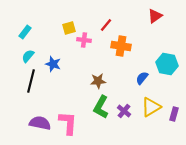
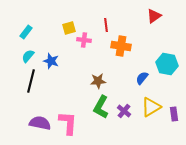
red triangle: moved 1 px left
red line: rotated 48 degrees counterclockwise
cyan rectangle: moved 1 px right
blue star: moved 2 px left, 3 px up
purple rectangle: rotated 24 degrees counterclockwise
